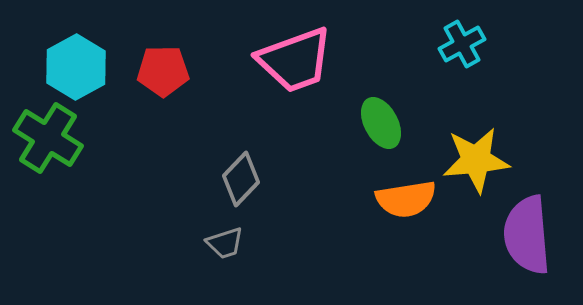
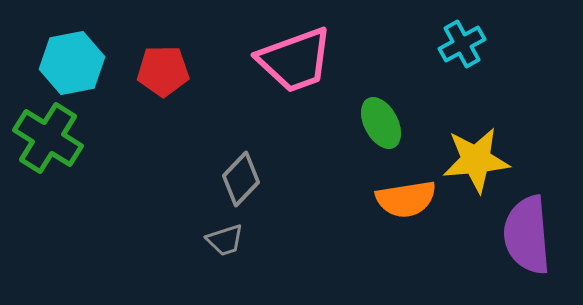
cyan hexagon: moved 4 px left, 4 px up; rotated 18 degrees clockwise
gray trapezoid: moved 3 px up
